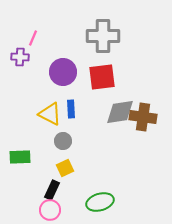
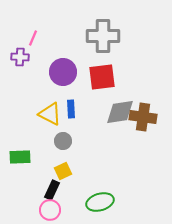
yellow square: moved 2 px left, 3 px down
